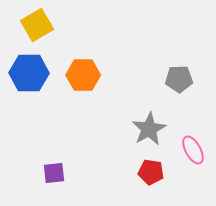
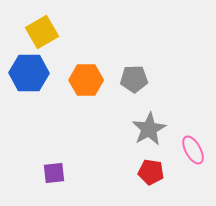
yellow square: moved 5 px right, 7 px down
orange hexagon: moved 3 px right, 5 px down
gray pentagon: moved 45 px left
